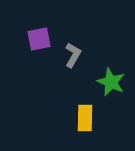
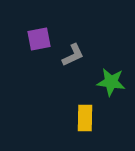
gray L-shape: rotated 35 degrees clockwise
green star: rotated 16 degrees counterclockwise
